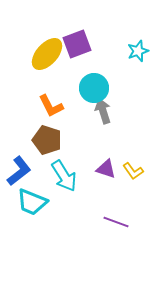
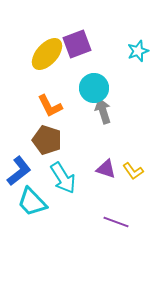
orange L-shape: moved 1 px left
cyan arrow: moved 1 px left, 2 px down
cyan trapezoid: rotated 24 degrees clockwise
